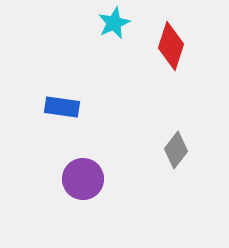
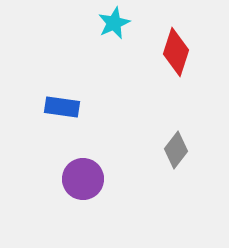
red diamond: moved 5 px right, 6 px down
